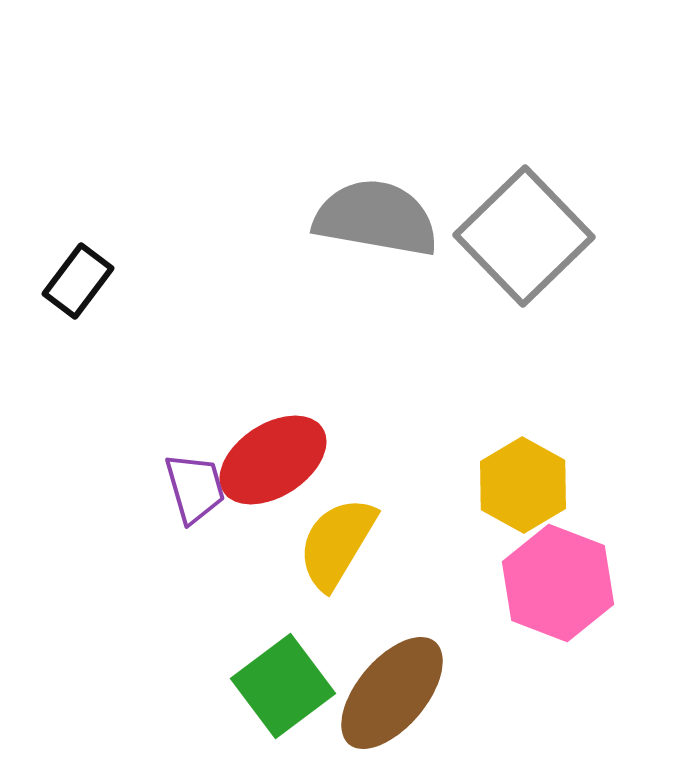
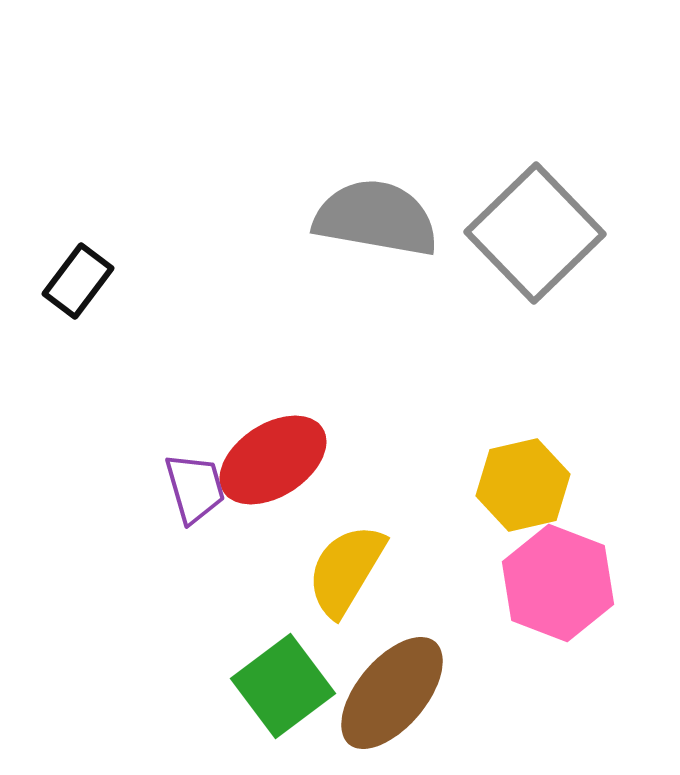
gray square: moved 11 px right, 3 px up
yellow hexagon: rotated 18 degrees clockwise
yellow semicircle: moved 9 px right, 27 px down
